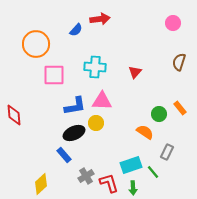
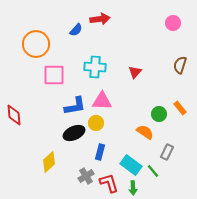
brown semicircle: moved 1 px right, 3 px down
blue rectangle: moved 36 px right, 3 px up; rotated 56 degrees clockwise
cyan rectangle: rotated 55 degrees clockwise
green line: moved 1 px up
yellow diamond: moved 8 px right, 22 px up
